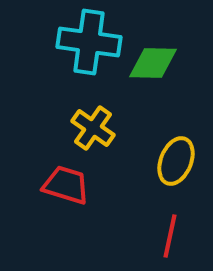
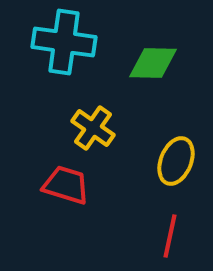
cyan cross: moved 25 px left
